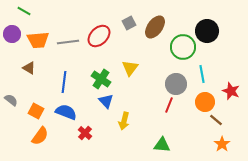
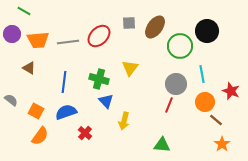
gray square: rotated 24 degrees clockwise
green circle: moved 3 px left, 1 px up
green cross: moved 2 px left; rotated 18 degrees counterclockwise
blue semicircle: rotated 40 degrees counterclockwise
